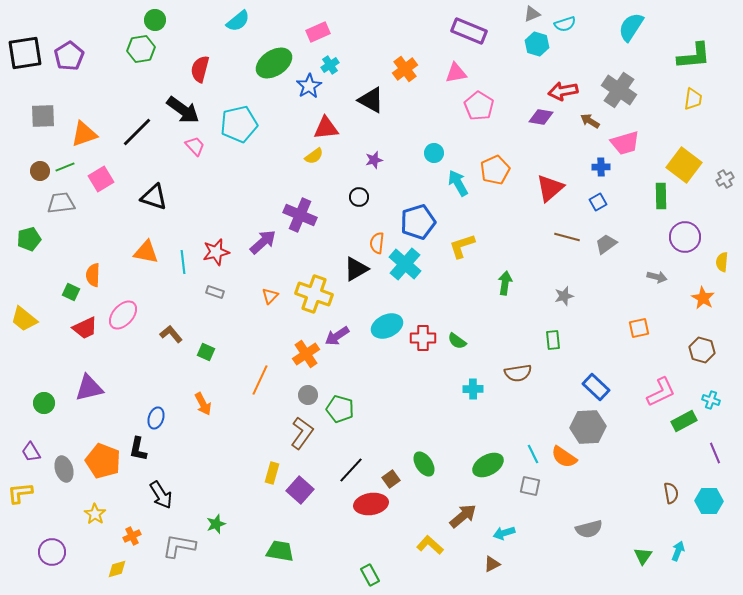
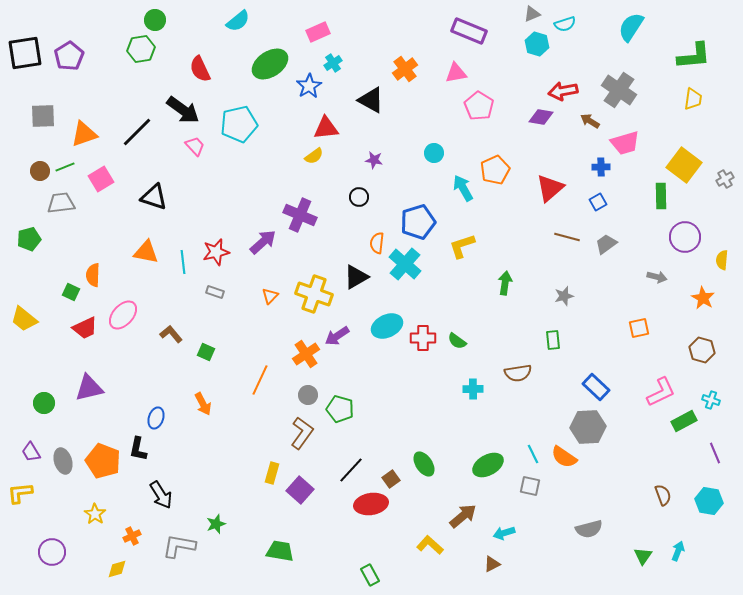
green ellipse at (274, 63): moved 4 px left, 1 px down
cyan cross at (330, 65): moved 3 px right, 2 px up
red semicircle at (200, 69): rotated 40 degrees counterclockwise
purple star at (374, 160): rotated 24 degrees clockwise
cyan arrow at (458, 183): moved 5 px right, 5 px down
yellow semicircle at (722, 262): moved 2 px up
black triangle at (356, 269): moved 8 px down
gray ellipse at (64, 469): moved 1 px left, 8 px up
brown semicircle at (671, 493): moved 8 px left, 2 px down; rotated 10 degrees counterclockwise
cyan hexagon at (709, 501): rotated 8 degrees clockwise
